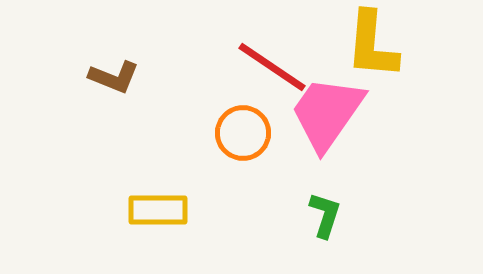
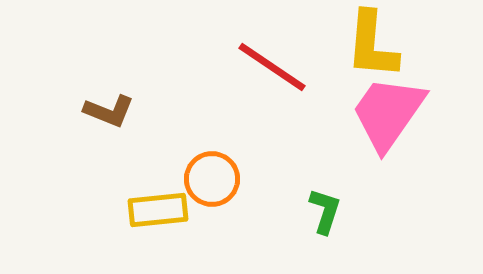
brown L-shape: moved 5 px left, 34 px down
pink trapezoid: moved 61 px right
orange circle: moved 31 px left, 46 px down
yellow rectangle: rotated 6 degrees counterclockwise
green L-shape: moved 4 px up
